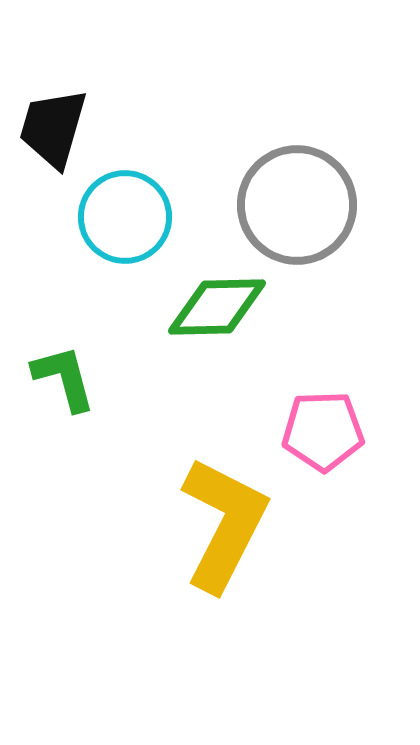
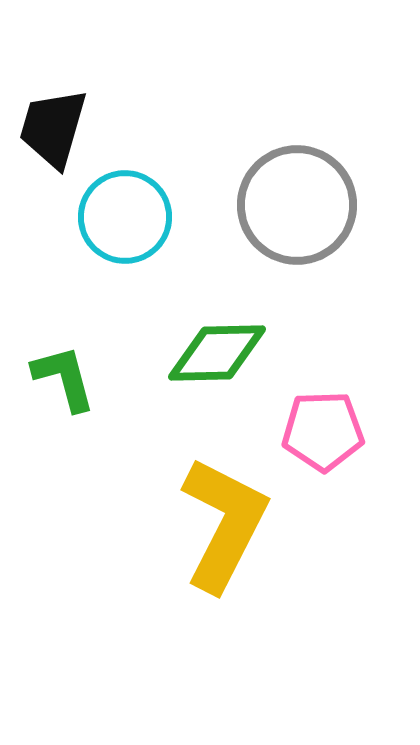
green diamond: moved 46 px down
